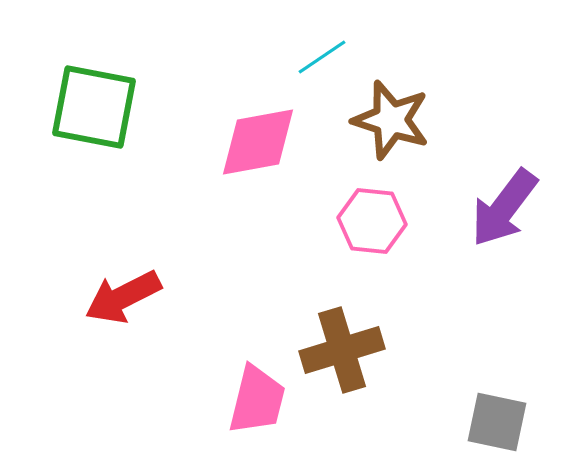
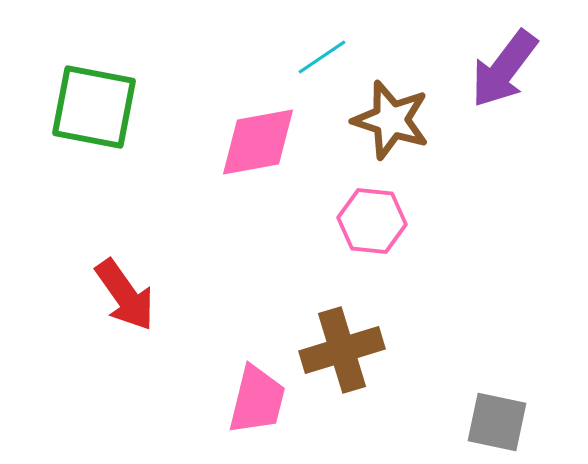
purple arrow: moved 139 px up
red arrow: moved 2 px right, 2 px up; rotated 98 degrees counterclockwise
